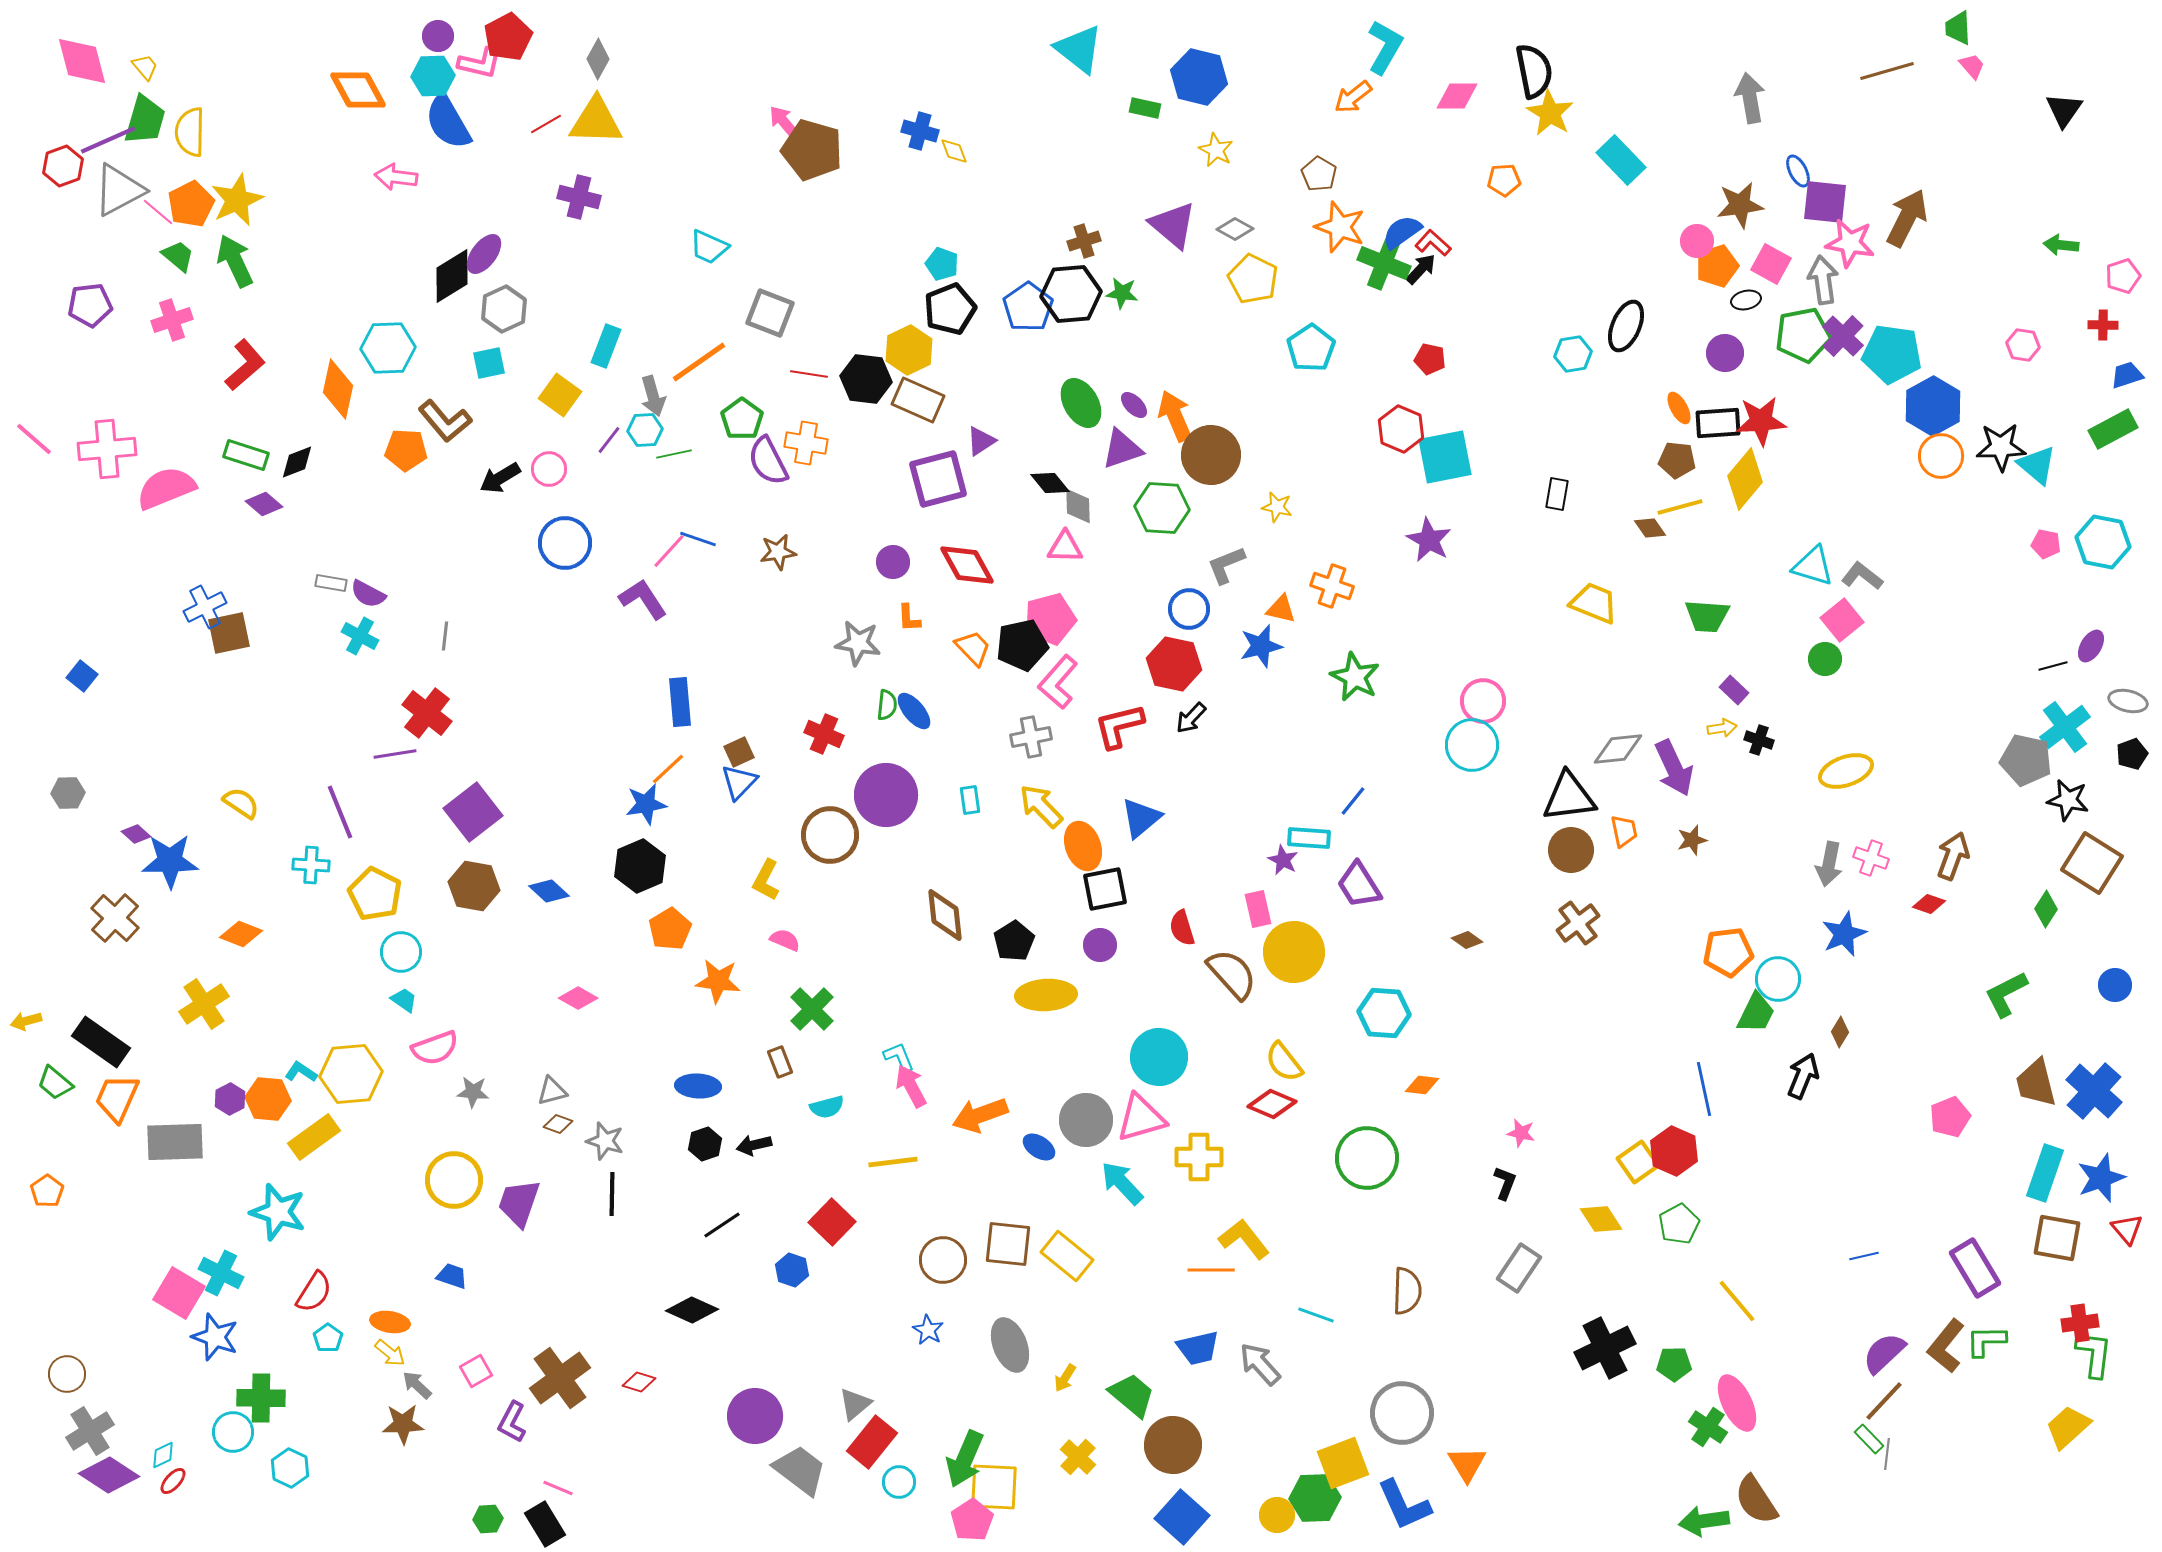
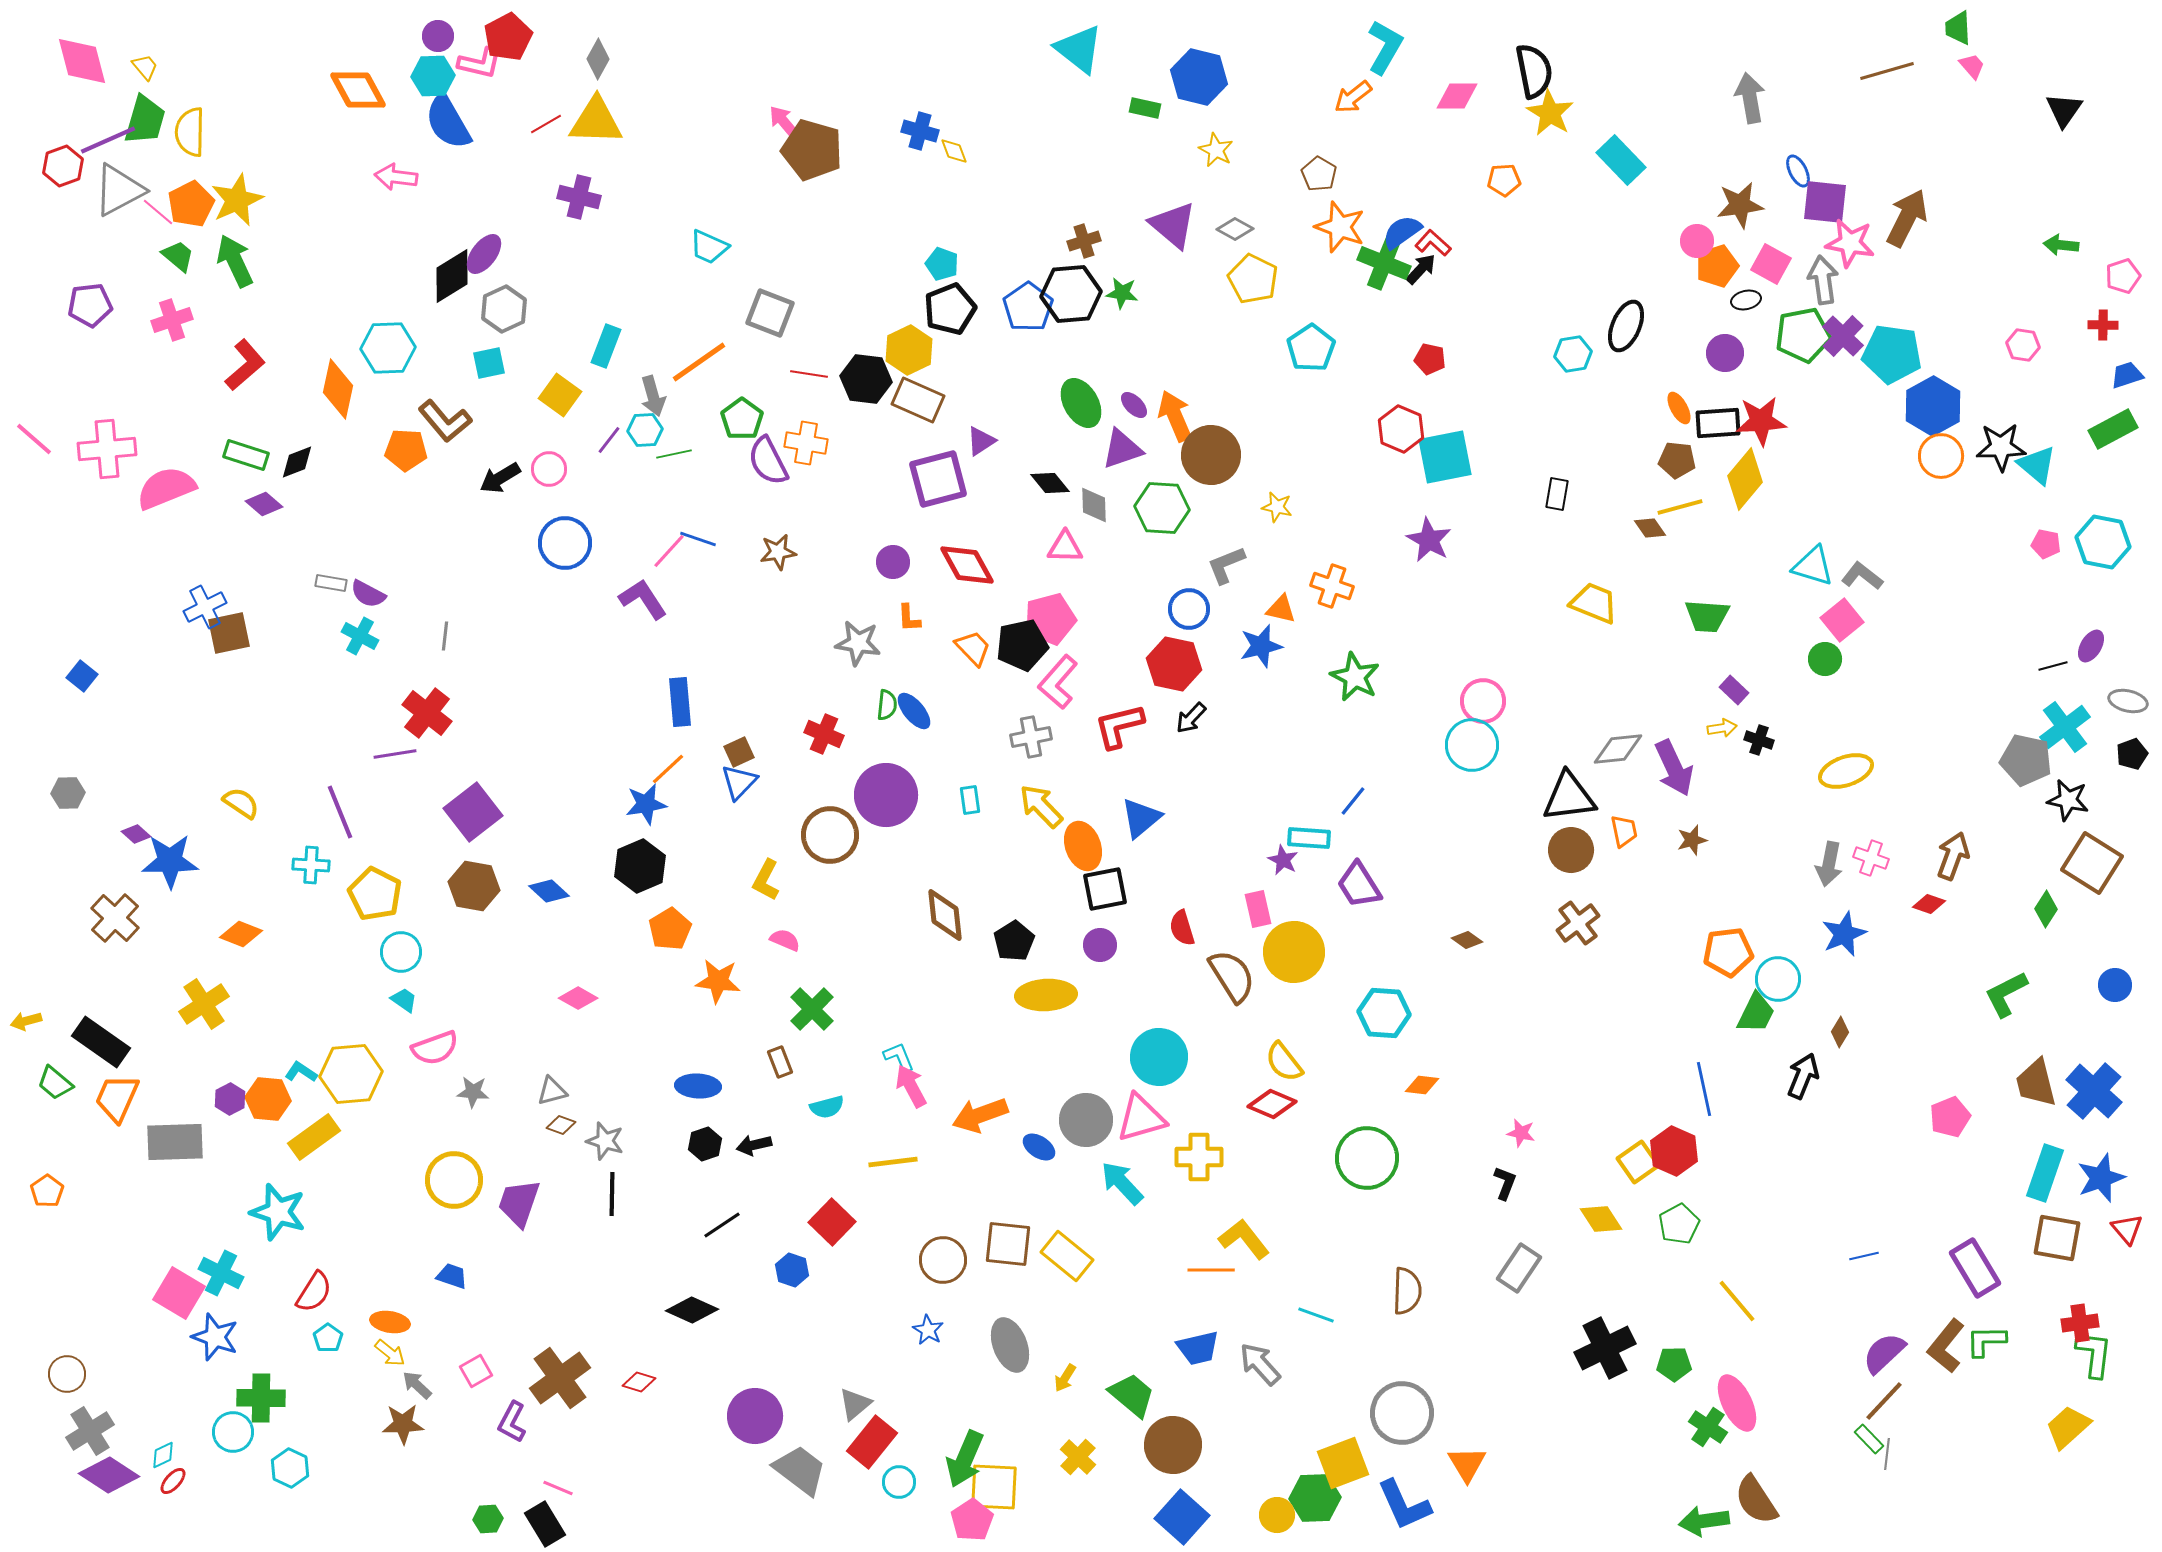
gray diamond at (1078, 506): moved 16 px right, 1 px up
brown semicircle at (1232, 974): moved 2 px down; rotated 10 degrees clockwise
brown diamond at (558, 1124): moved 3 px right, 1 px down
